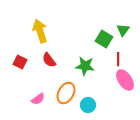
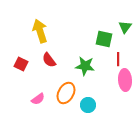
green triangle: moved 2 px right, 3 px up
green square: rotated 18 degrees counterclockwise
red square: moved 1 px right, 2 px down
pink ellipse: rotated 30 degrees clockwise
